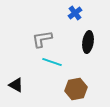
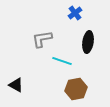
cyan line: moved 10 px right, 1 px up
